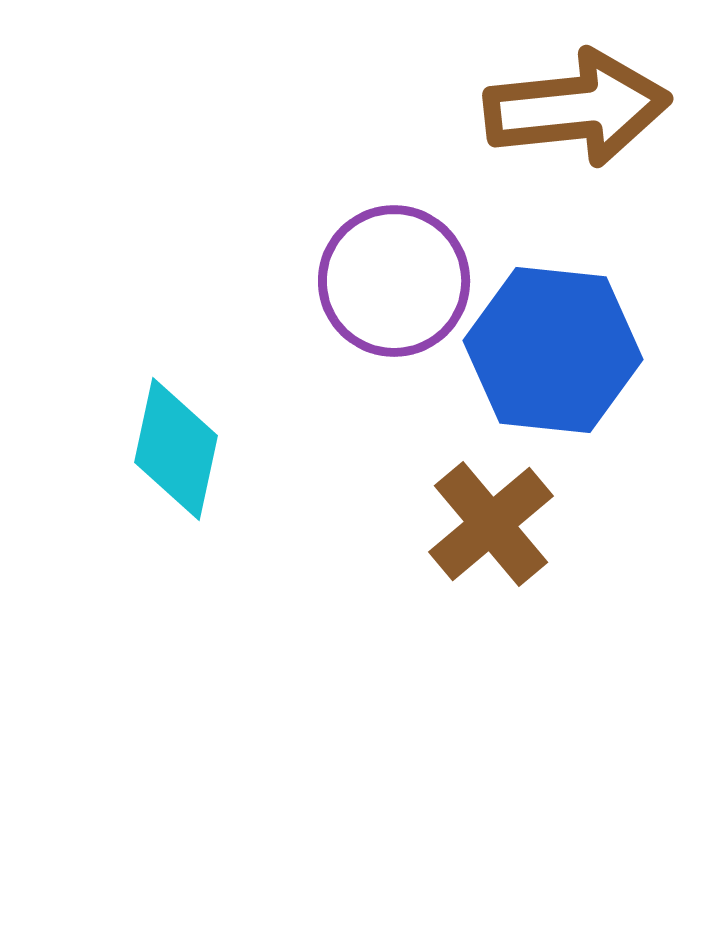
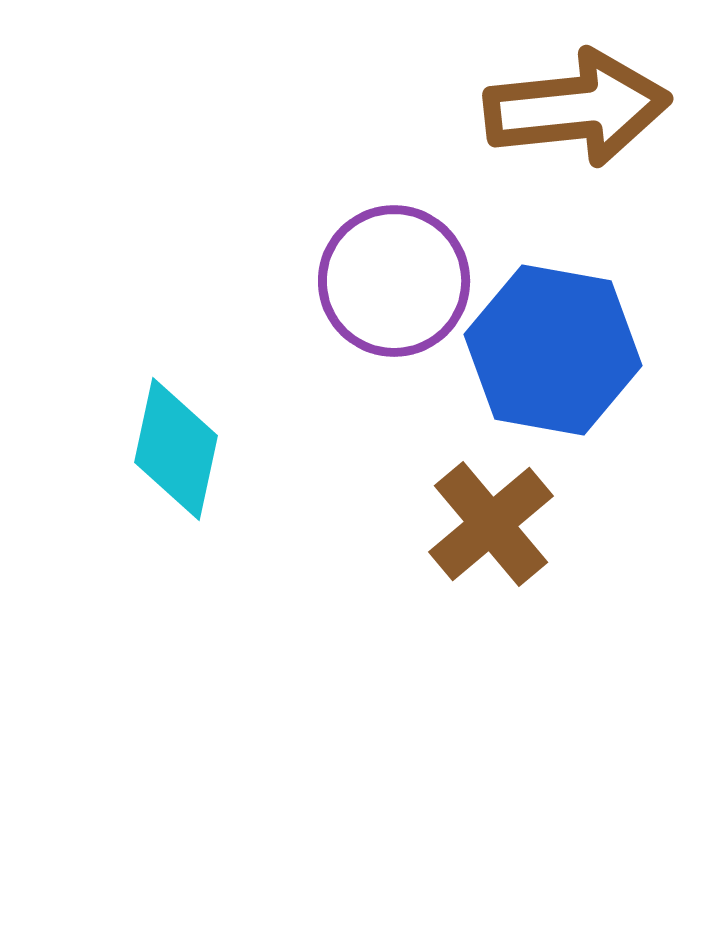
blue hexagon: rotated 4 degrees clockwise
